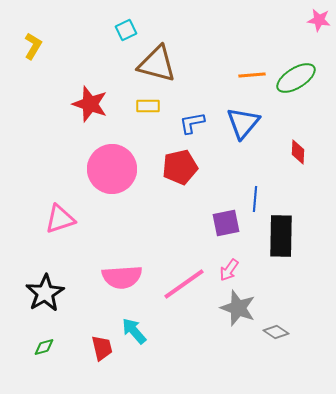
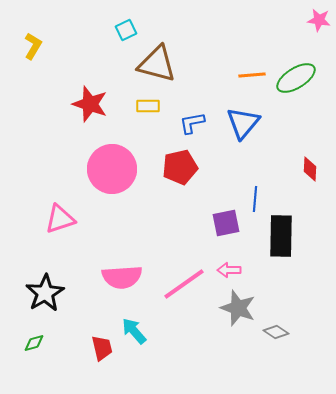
red diamond: moved 12 px right, 17 px down
pink arrow: rotated 55 degrees clockwise
green diamond: moved 10 px left, 4 px up
